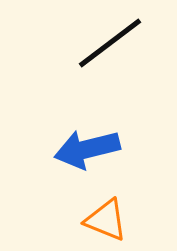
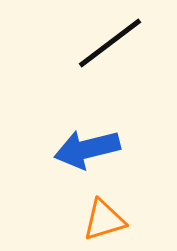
orange triangle: moved 2 px left; rotated 39 degrees counterclockwise
